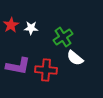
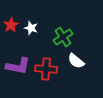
white star: rotated 16 degrees clockwise
white semicircle: moved 1 px right, 3 px down
red cross: moved 1 px up
